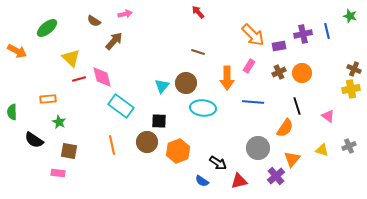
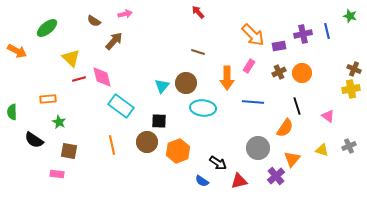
pink rectangle at (58, 173): moved 1 px left, 1 px down
